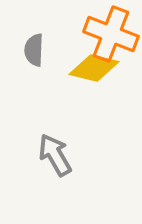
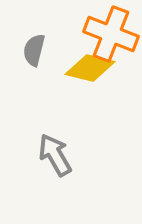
gray semicircle: rotated 12 degrees clockwise
yellow diamond: moved 4 px left
